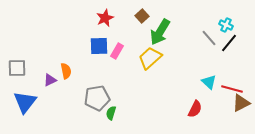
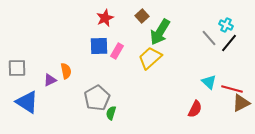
gray pentagon: rotated 20 degrees counterclockwise
blue triangle: moved 2 px right; rotated 35 degrees counterclockwise
